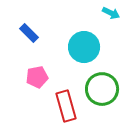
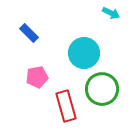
cyan circle: moved 6 px down
